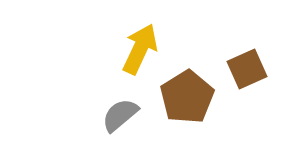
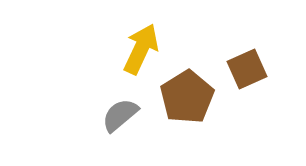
yellow arrow: moved 1 px right
